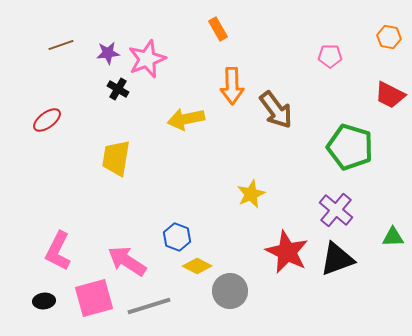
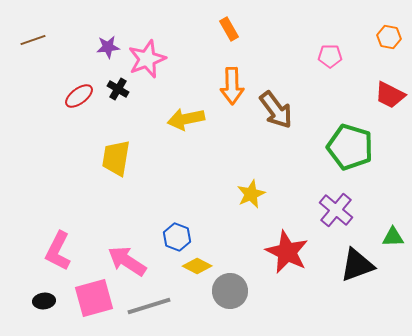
orange rectangle: moved 11 px right
brown line: moved 28 px left, 5 px up
purple star: moved 6 px up
red ellipse: moved 32 px right, 24 px up
black triangle: moved 20 px right, 6 px down
